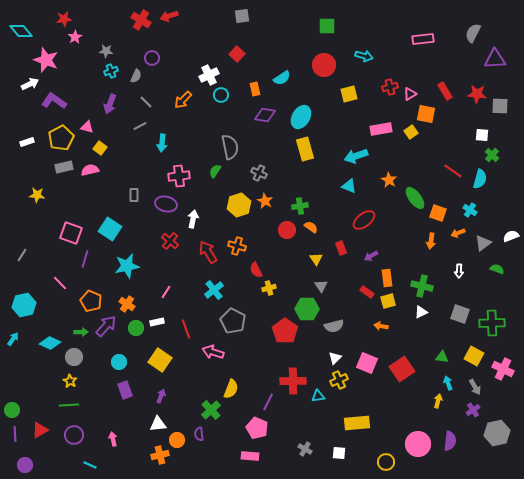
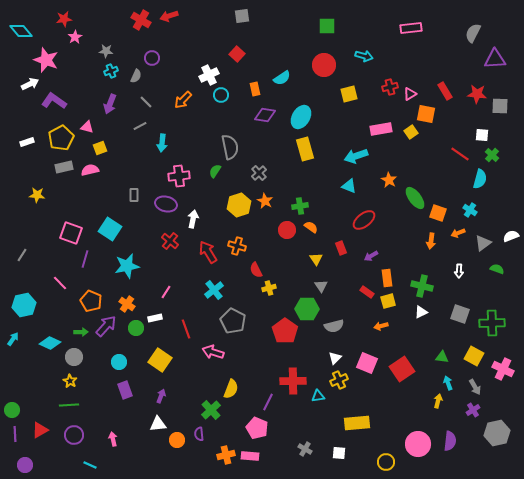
pink rectangle at (423, 39): moved 12 px left, 11 px up
yellow square at (100, 148): rotated 32 degrees clockwise
red line at (453, 171): moved 7 px right, 17 px up
gray cross at (259, 173): rotated 21 degrees clockwise
white rectangle at (157, 322): moved 2 px left, 4 px up
orange arrow at (381, 326): rotated 24 degrees counterclockwise
orange cross at (160, 455): moved 66 px right
